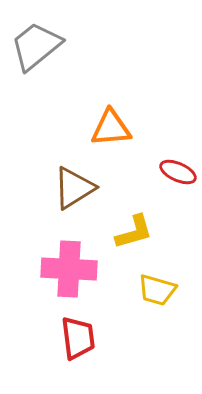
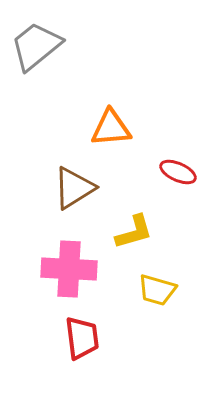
red trapezoid: moved 4 px right
